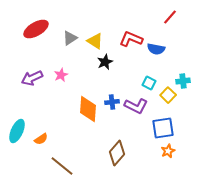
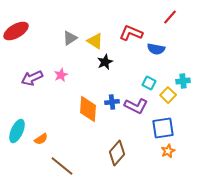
red ellipse: moved 20 px left, 2 px down
red L-shape: moved 6 px up
